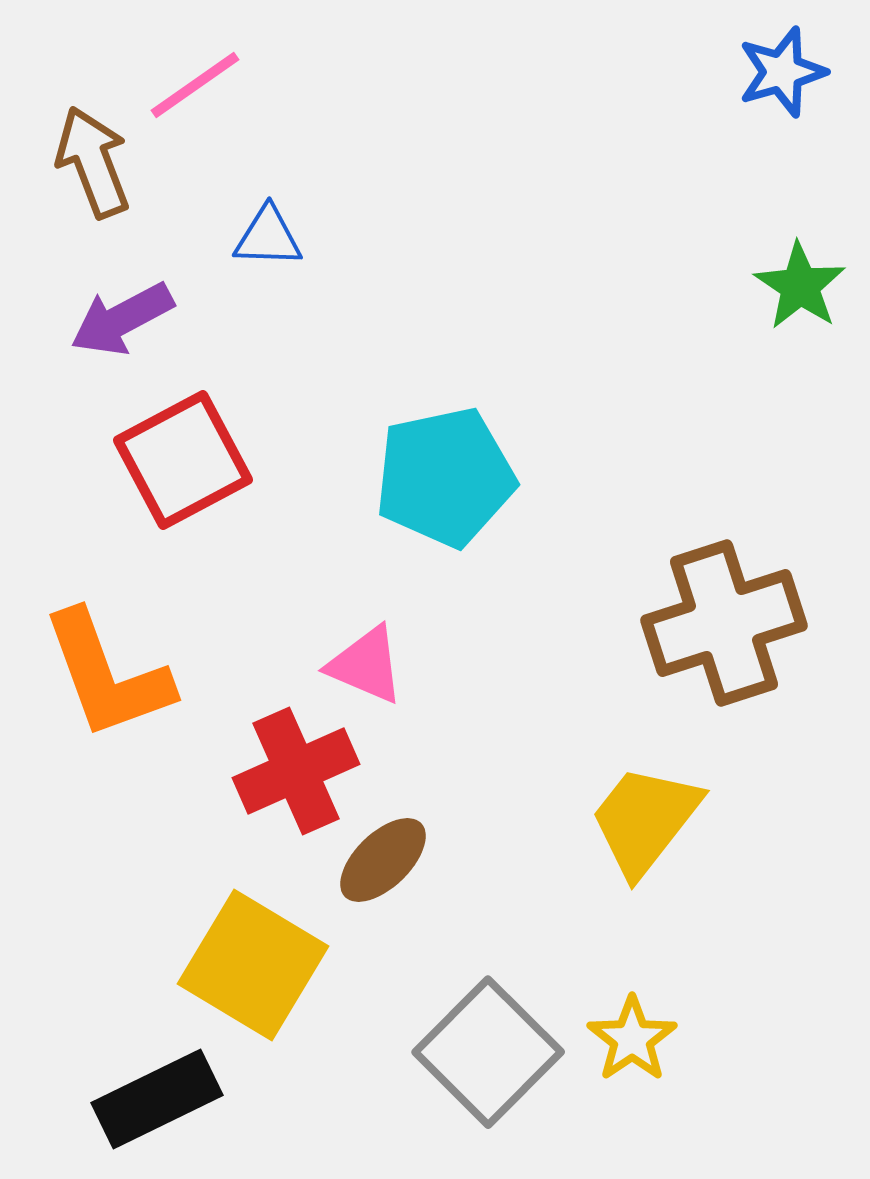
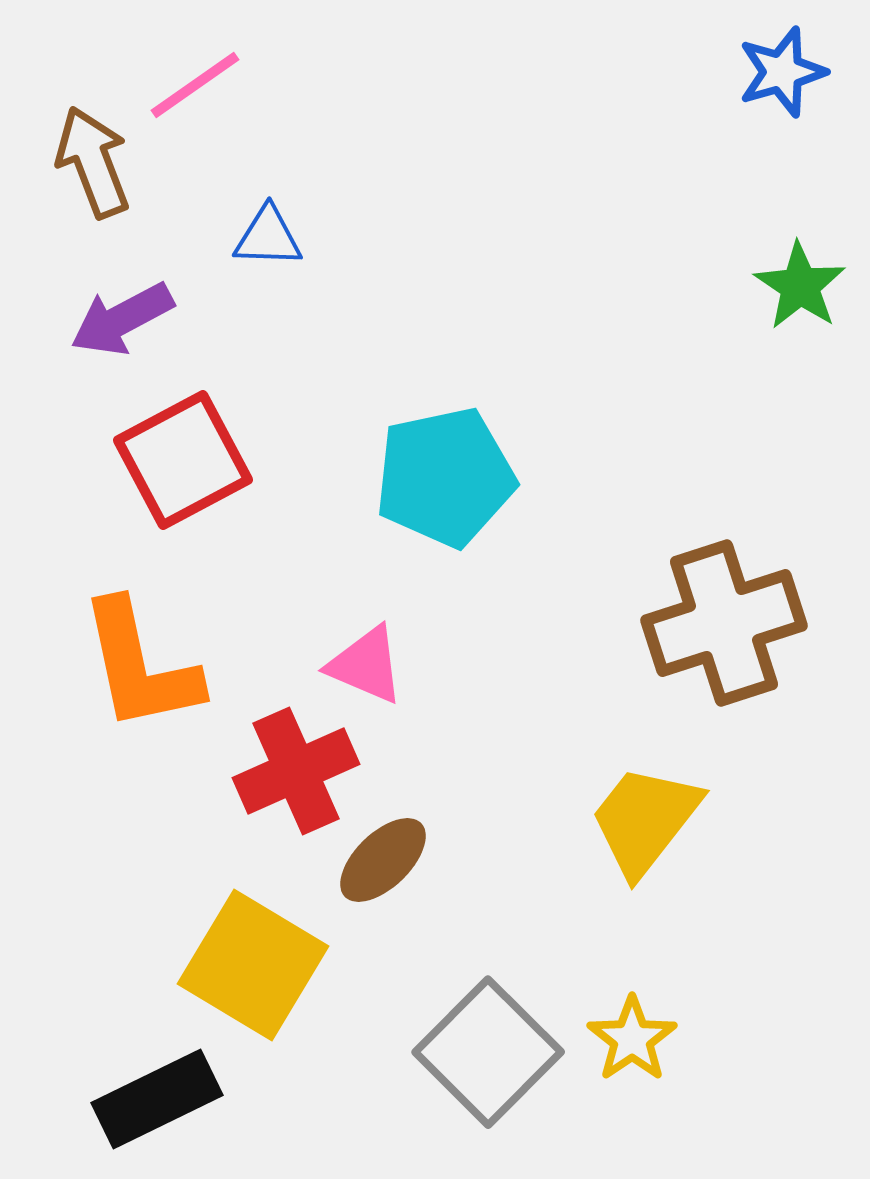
orange L-shape: moved 33 px right, 9 px up; rotated 8 degrees clockwise
